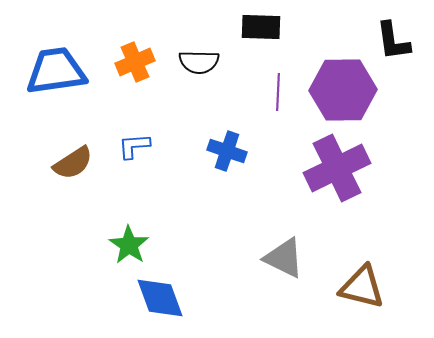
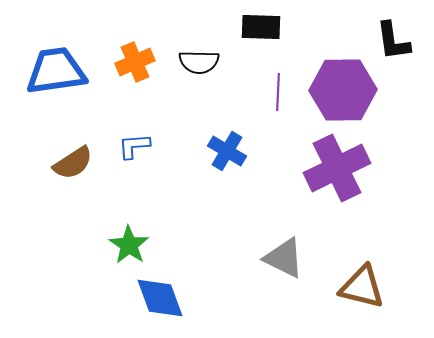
blue cross: rotated 12 degrees clockwise
